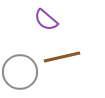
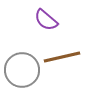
gray circle: moved 2 px right, 2 px up
